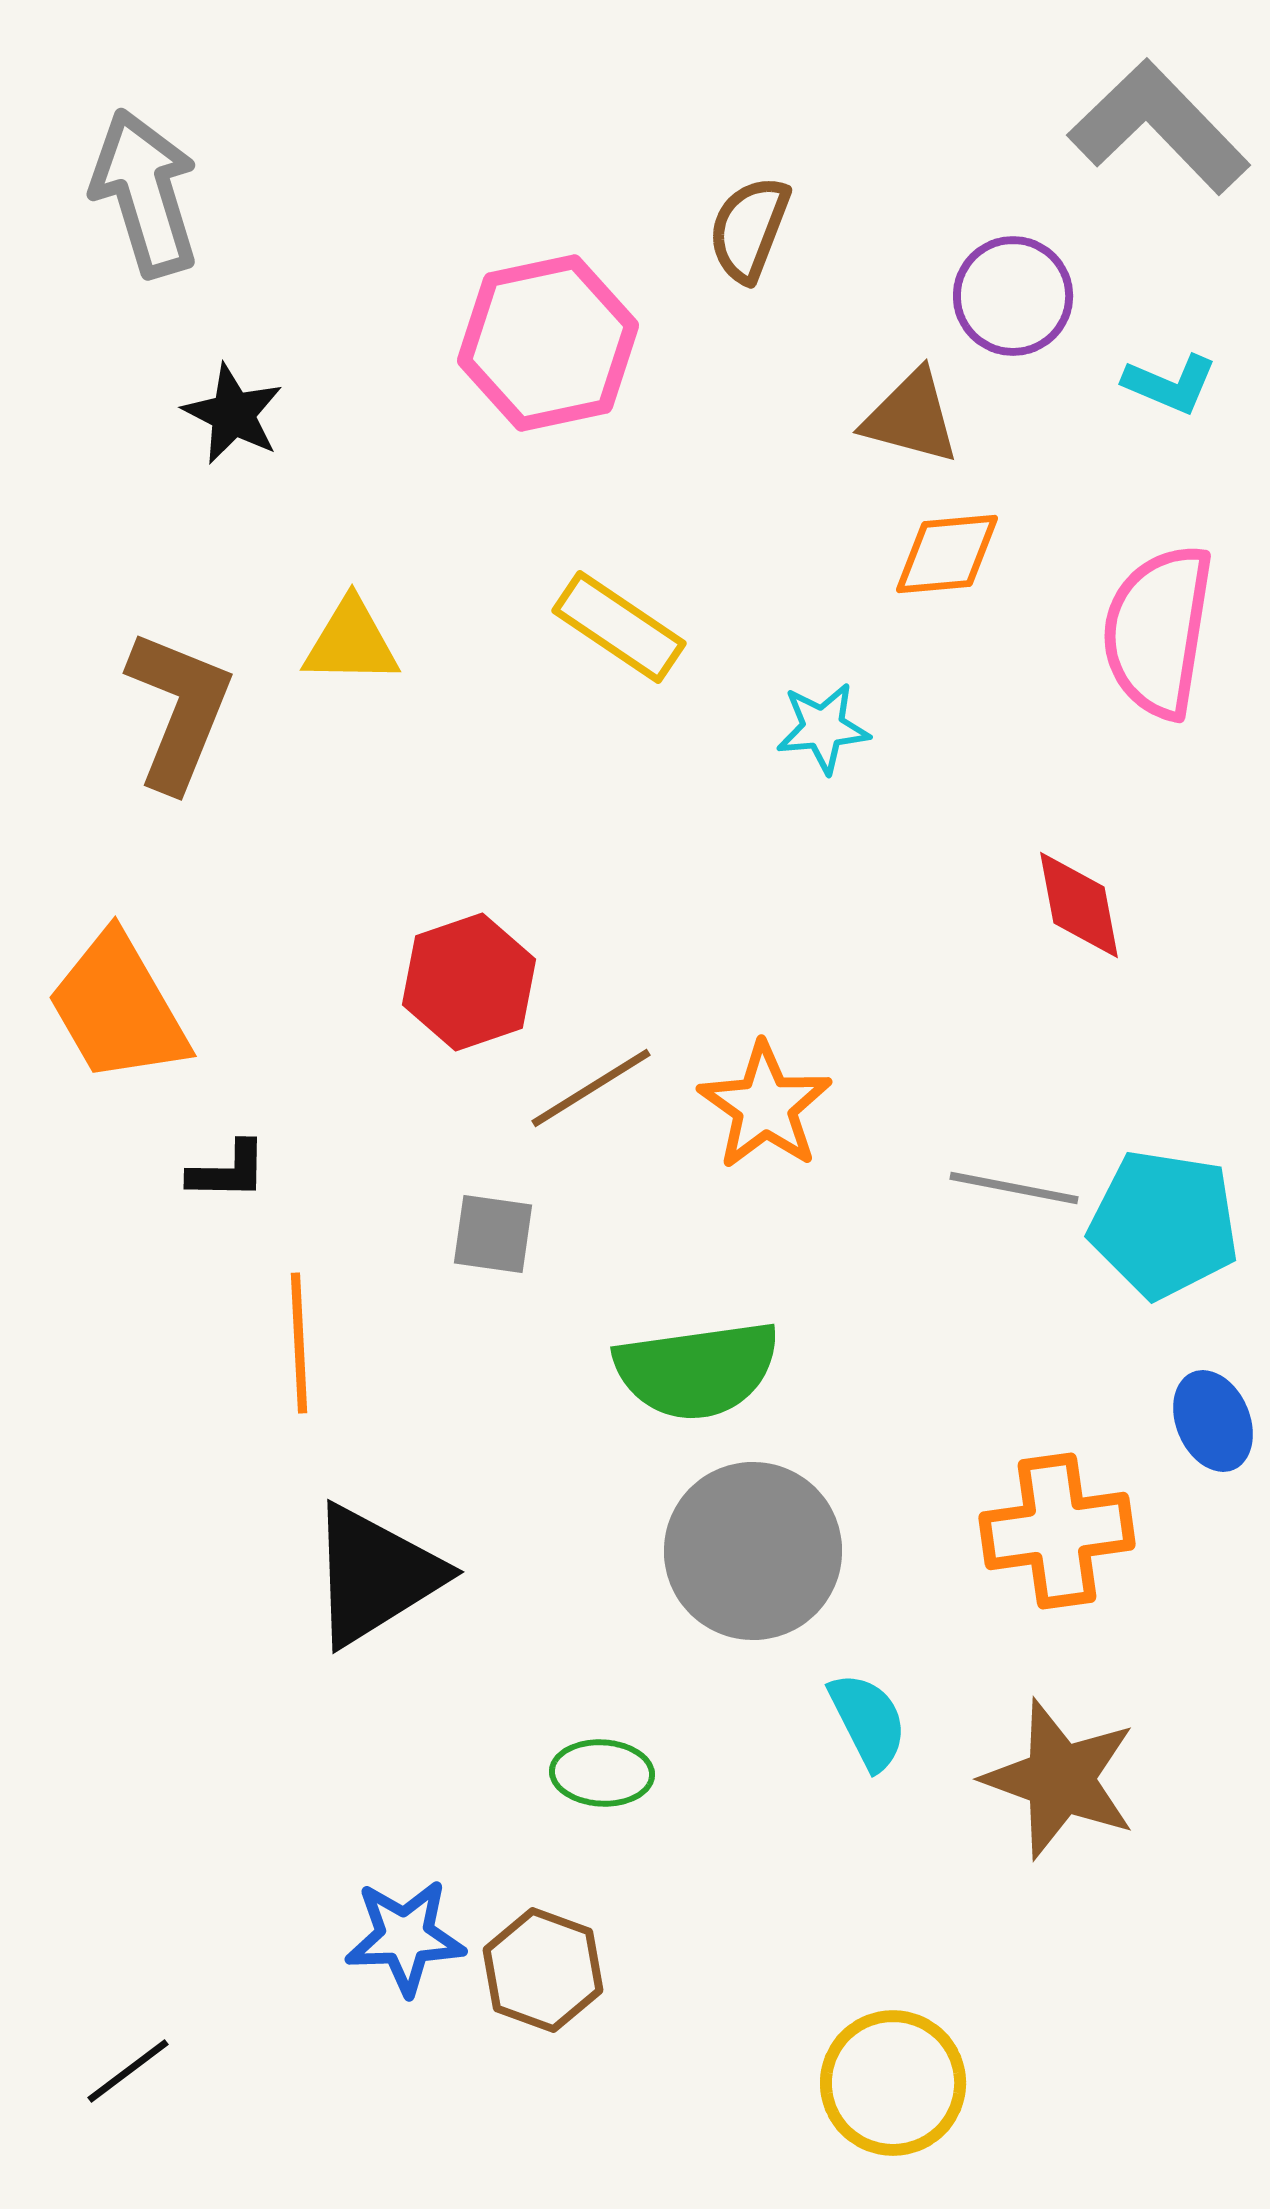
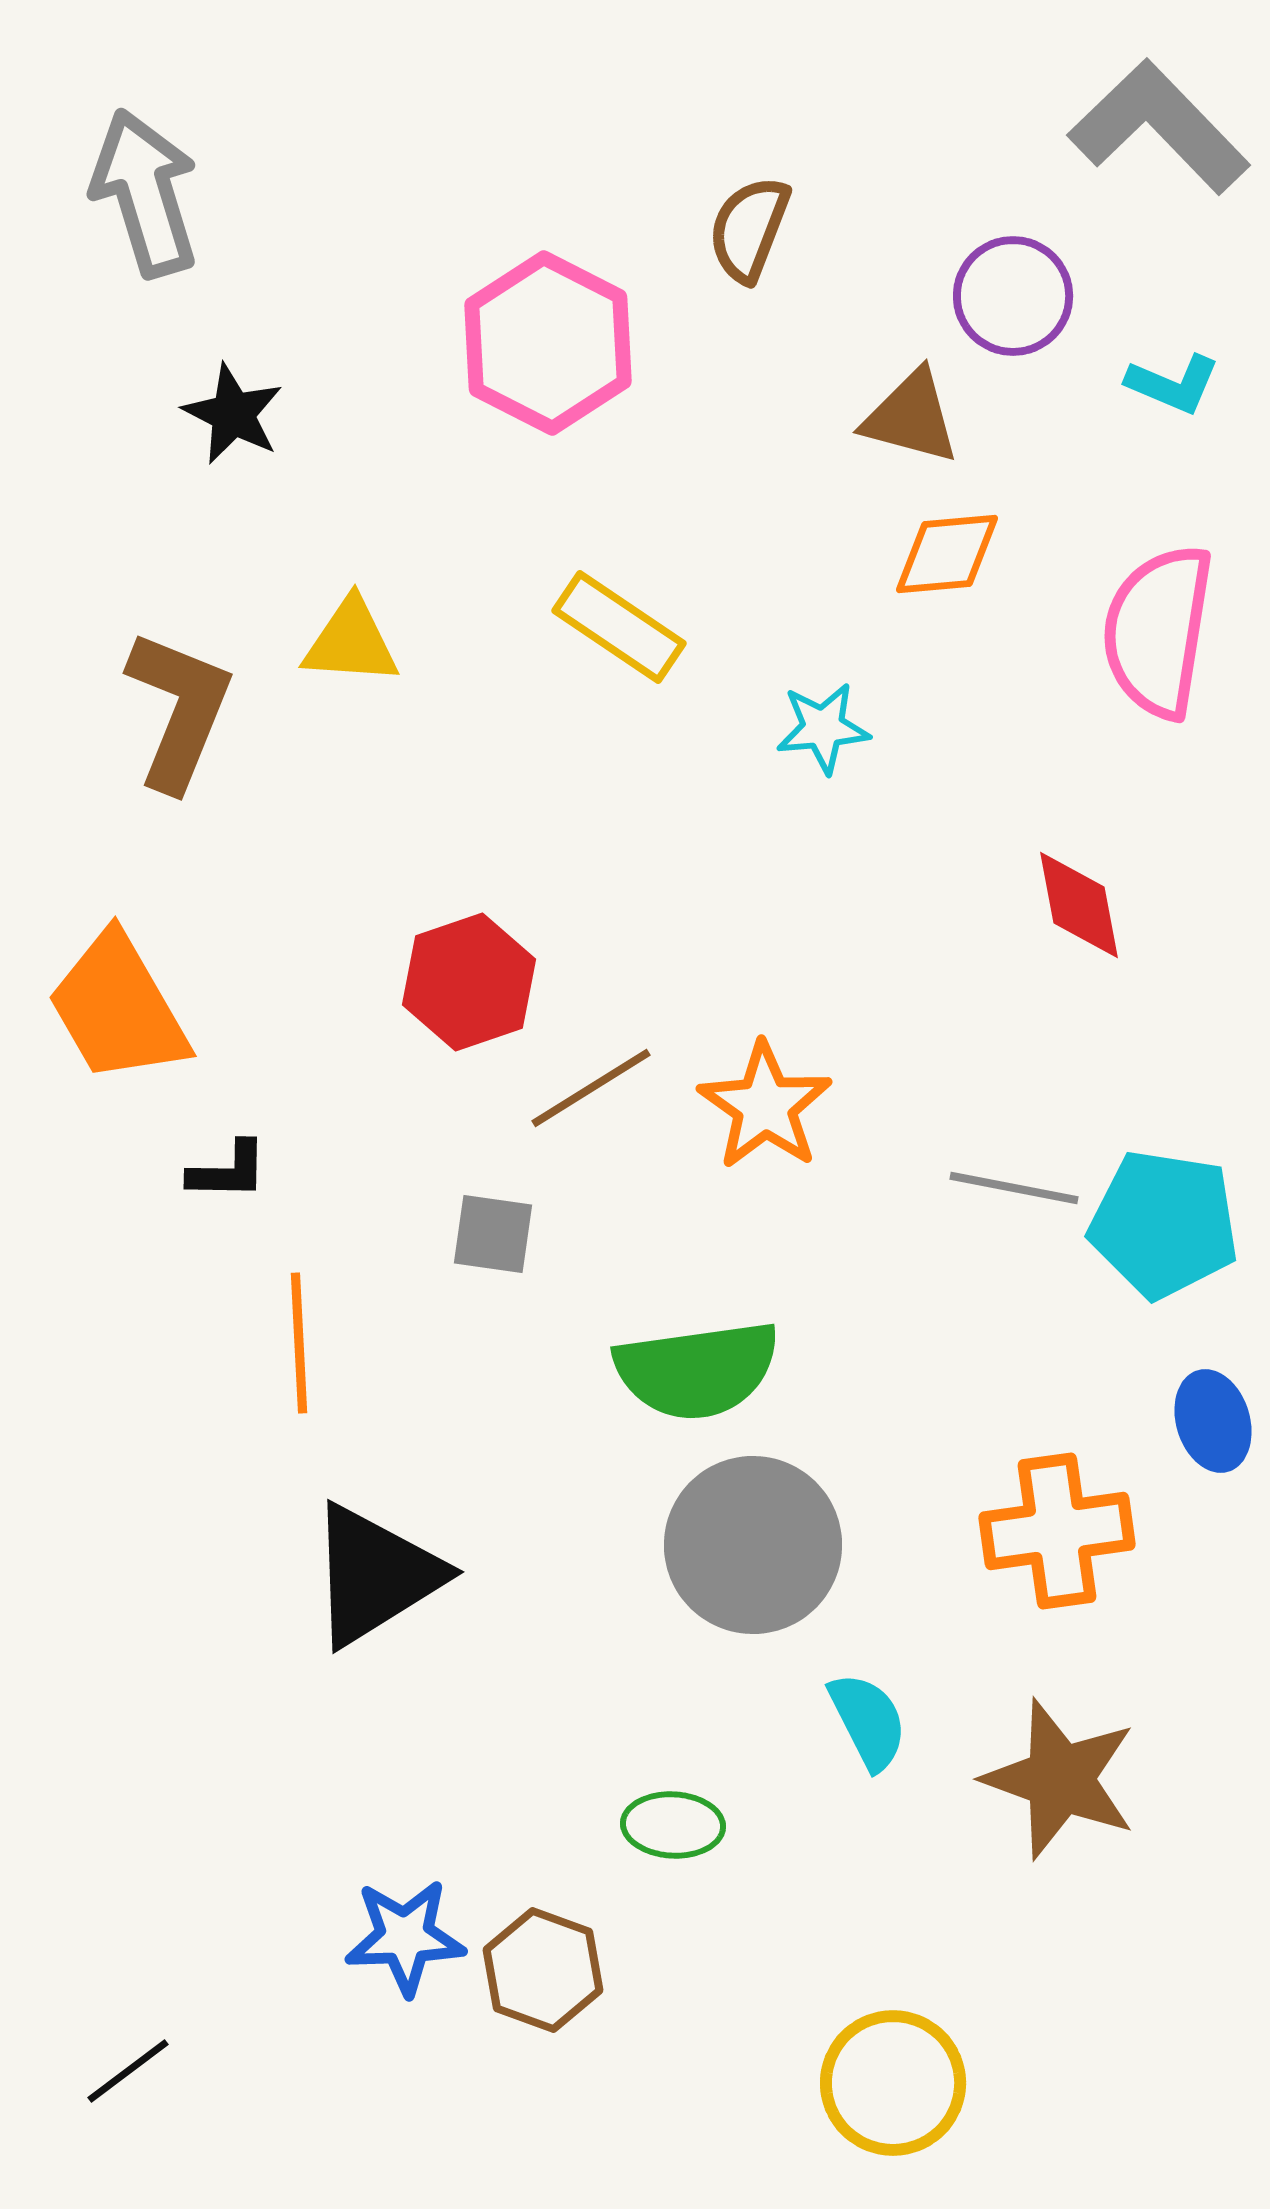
pink hexagon: rotated 21 degrees counterclockwise
cyan L-shape: moved 3 px right
yellow triangle: rotated 3 degrees clockwise
blue ellipse: rotated 6 degrees clockwise
gray circle: moved 6 px up
green ellipse: moved 71 px right, 52 px down
